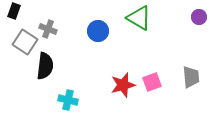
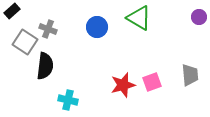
black rectangle: moved 2 px left; rotated 28 degrees clockwise
blue circle: moved 1 px left, 4 px up
gray trapezoid: moved 1 px left, 2 px up
